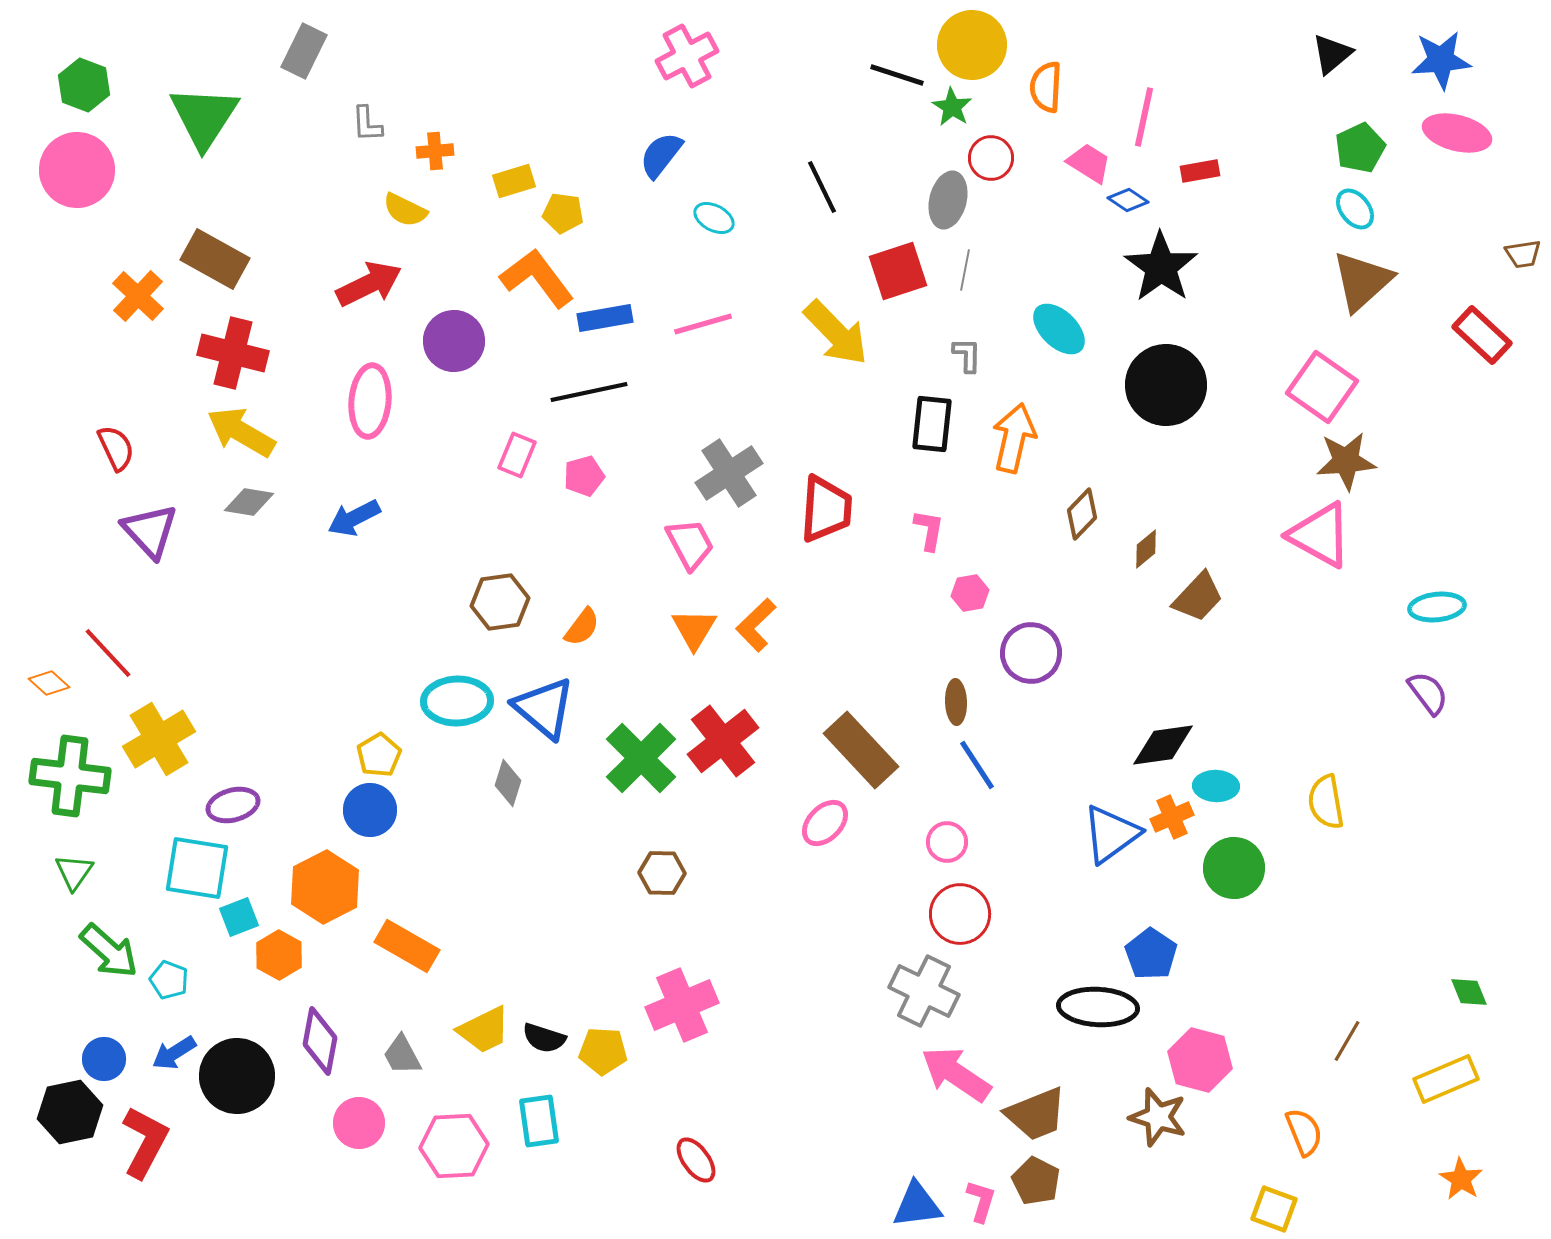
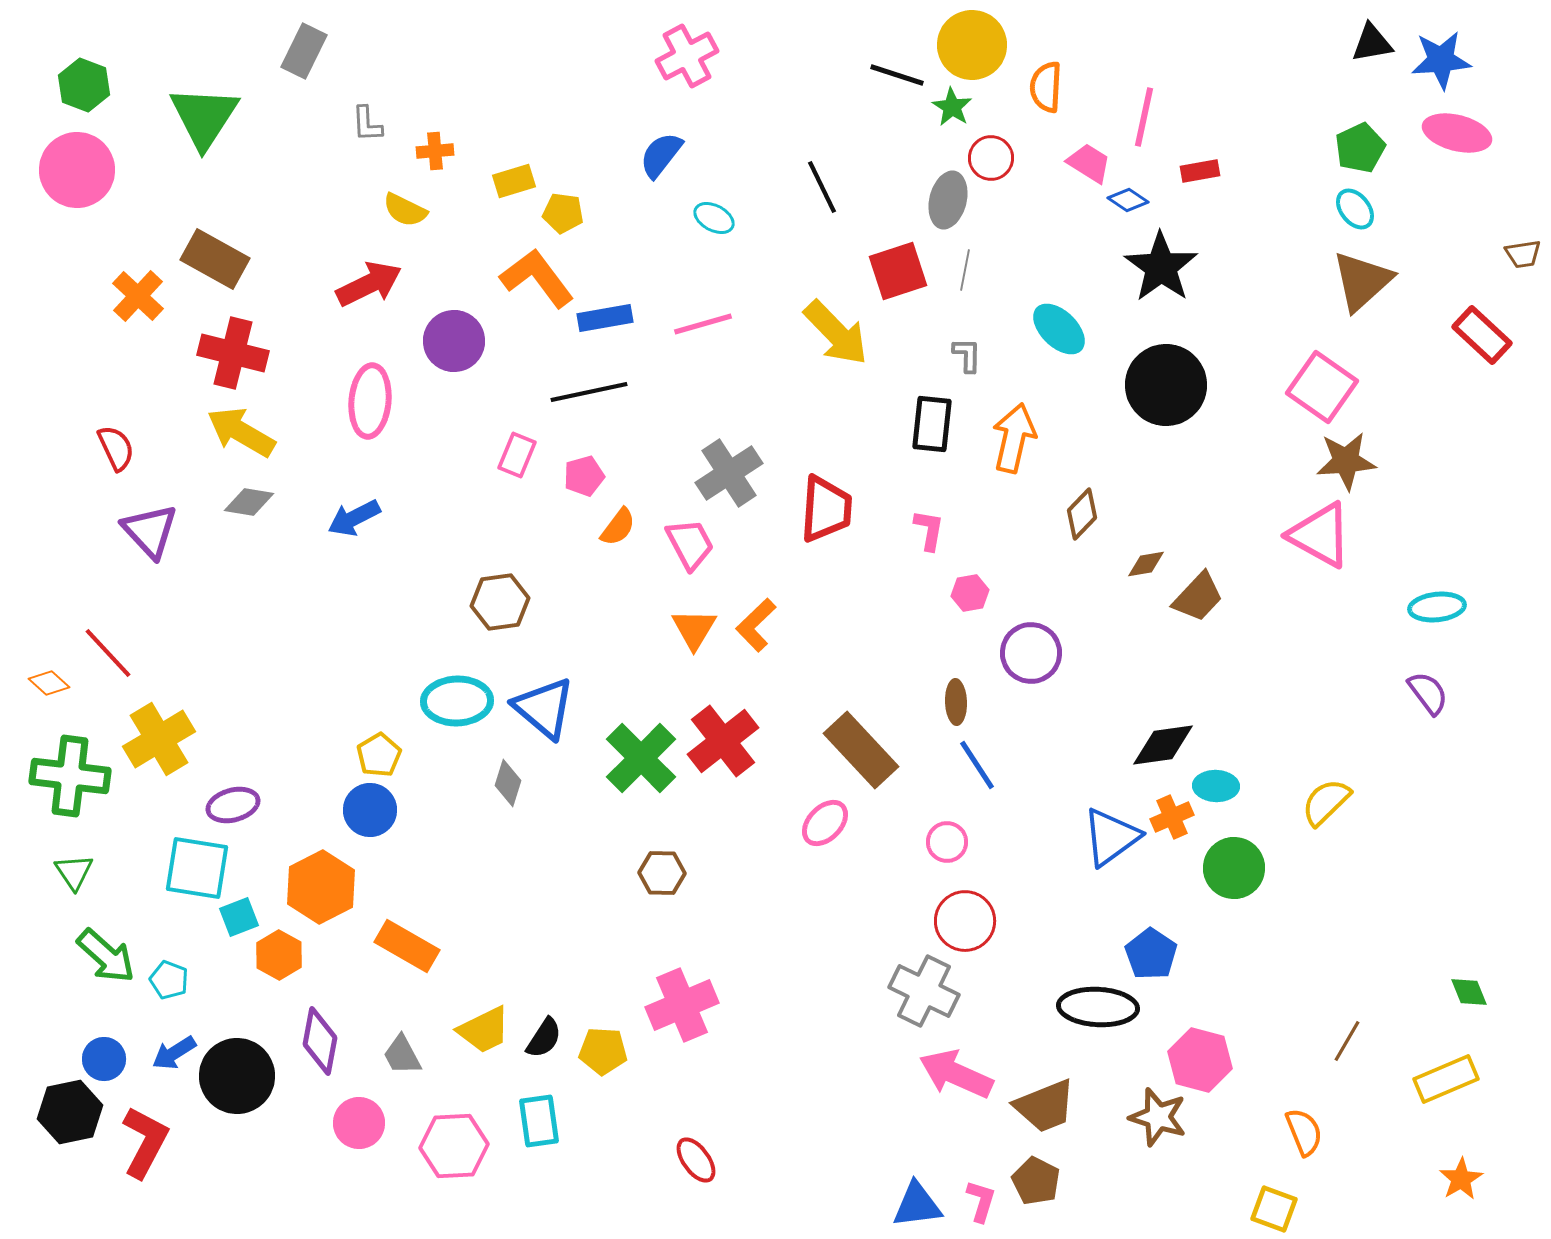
black triangle at (1332, 54): moved 40 px right, 11 px up; rotated 30 degrees clockwise
brown diamond at (1146, 549): moved 15 px down; rotated 30 degrees clockwise
orange semicircle at (582, 627): moved 36 px right, 100 px up
yellow semicircle at (1326, 802): rotated 56 degrees clockwise
blue triangle at (1111, 834): moved 3 px down
green triangle at (74, 872): rotated 9 degrees counterclockwise
orange hexagon at (325, 887): moved 4 px left
red circle at (960, 914): moved 5 px right, 7 px down
green arrow at (109, 951): moved 3 px left, 5 px down
black semicircle at (544, 1038): rotated 75 degrees counterclockwise
pink arrow at (956, 1074): rotated 10 degrees counterclockwise
brown trapezoid at (1036, 1114): moved 9 px right, 8 px up
orange star at (1461, 1179): rotated 9 degrees clockwise
